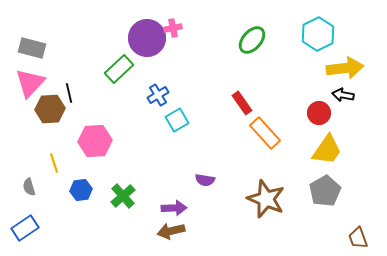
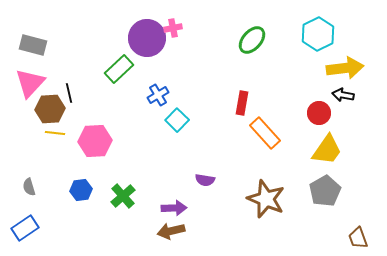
gray rectangle: moved 1 px right, 3 px up
red rectangle: rotated 45 degrees clockwise
cyan square: rotated 15 degrees counterclockwise
yellow line: moved 1 px right, 30 px up; rotated 66 degrees counterclockwise
